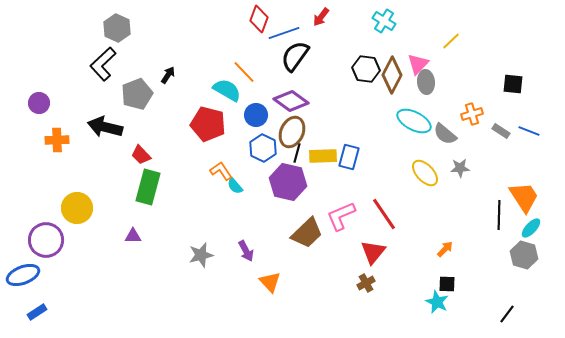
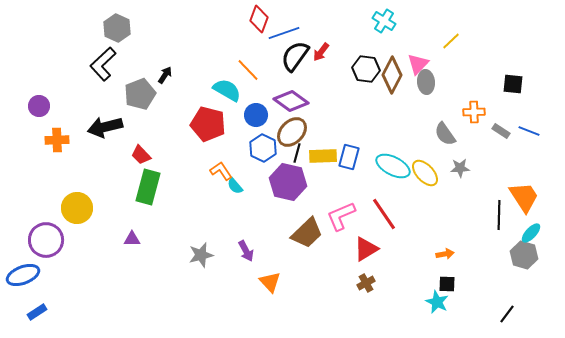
red arrow at (321, 17): moved 35 px down
orange line at (244, 72): moved 4 px right, 2 px up
black arrow at (168, 75): moved 3 px left
gray pentagon at (137, 94): moved 3 px right
purple circle at (39, 103): moved 3 px down
orange cross at (472, 114): moved 2 px right, 2 px up; rotated 15 degrees clockwise
cyan ellipse at (414, 121): moved 21 px left, 45 px down
black arrow at (105, 127): rotated 28 degrees counterclockwise
brown ellipse at (292, 132): rotated 20 degrees clockwise
gray semicircle at (445, 134): rotated 15 degrees clockwise
cyan ellipse at (531, 228): moved 5 px down
purple triangle at (133, 236): moved 1 px left, 3 px down
orange arrow at (445, 249): moved 5 px down; rotated 36 degrees clockwise
red triangle at (373, 252): moved 7 px left, 3 px up; rotated 20 degrees clockwise
